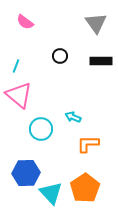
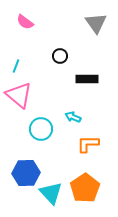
black rectangle: moved 14 px left, 18 px down
